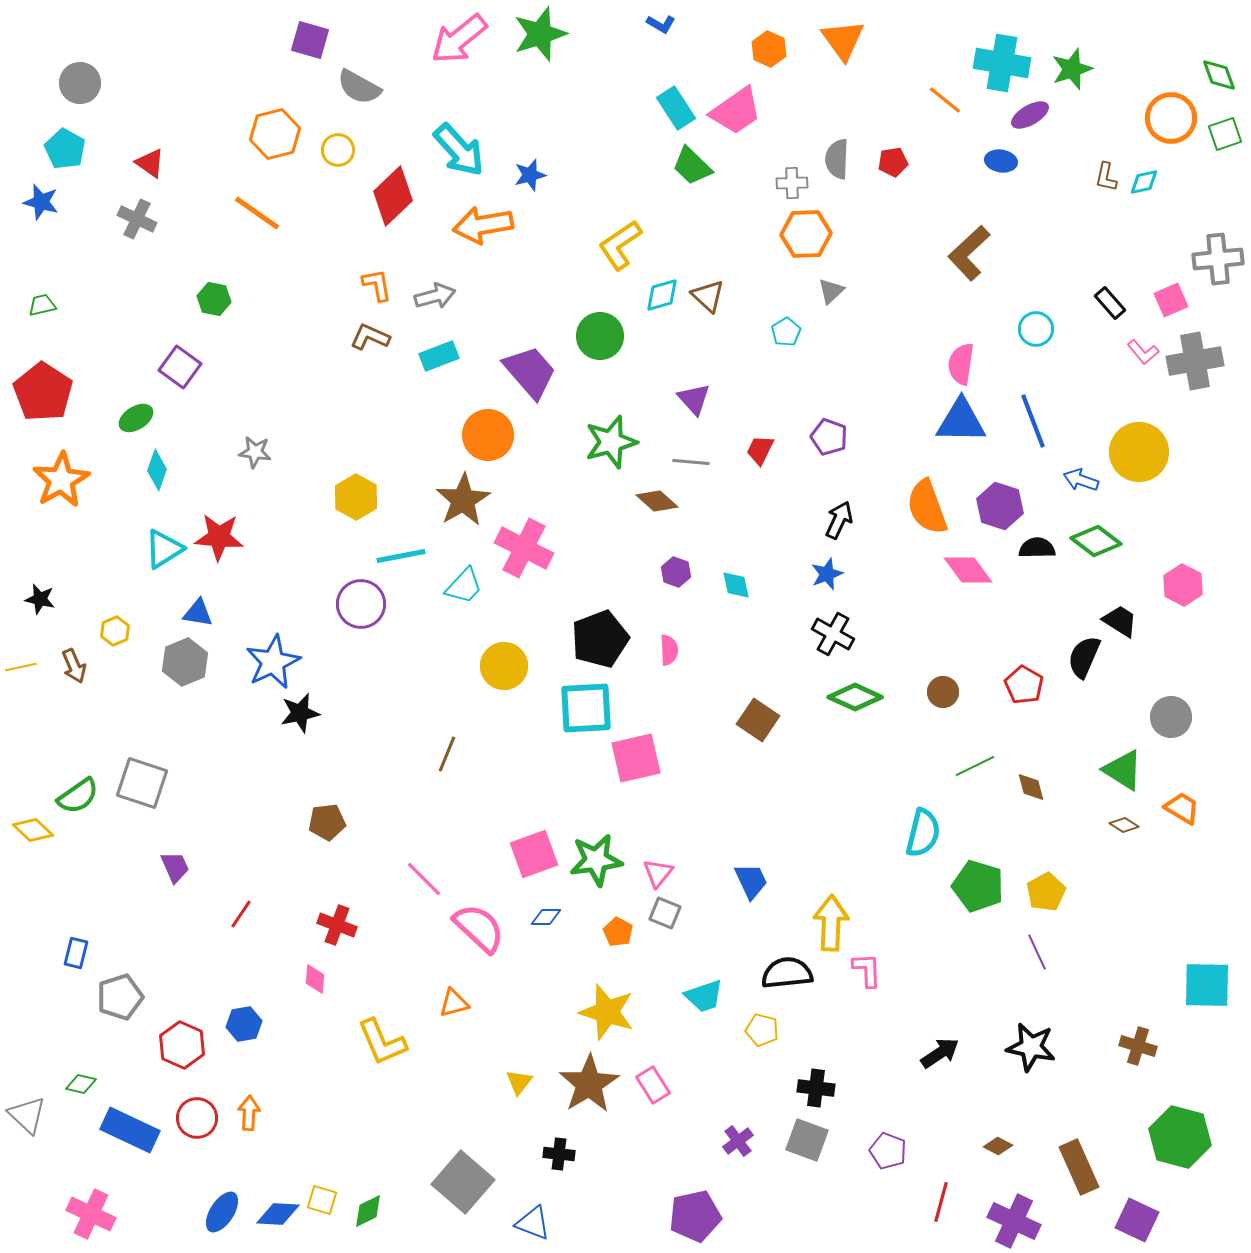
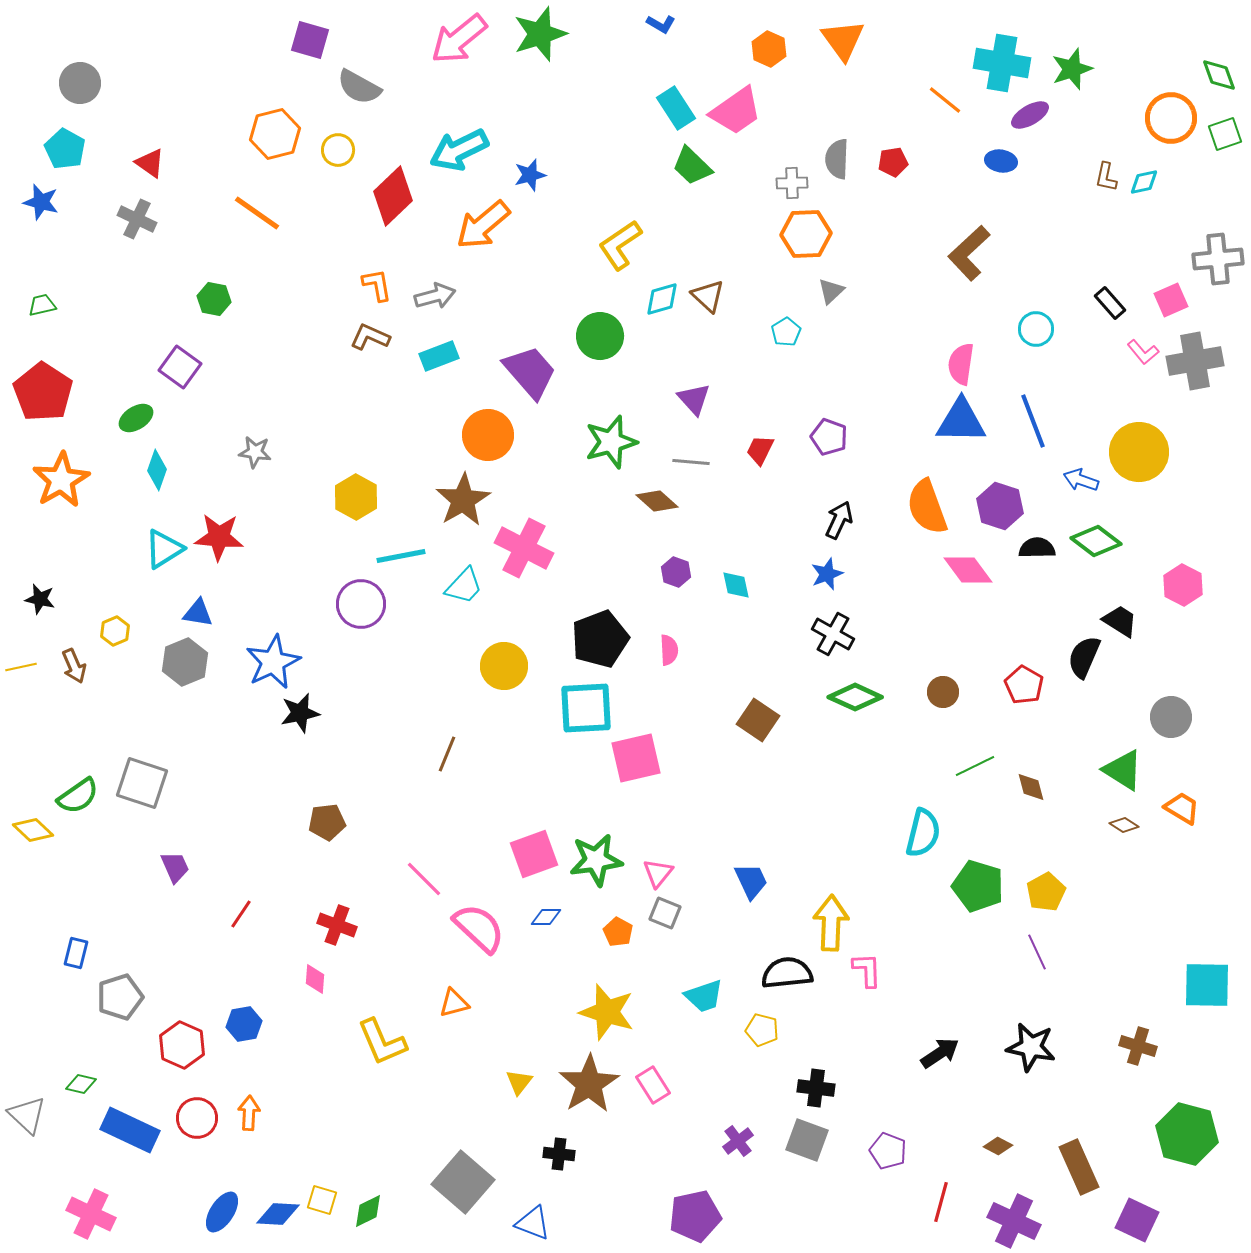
cyan arrow at (459, 150): rotated 106 degrees clockwise
orange arrow at (483, 225): rotated 30 degrees counterclockwise
cyan diamond at (662, 295): moved 4 px down
green hexagon at (1180, 1137): moved 7 px right, 3 px up
